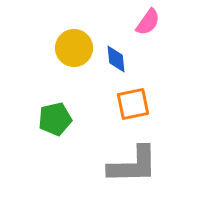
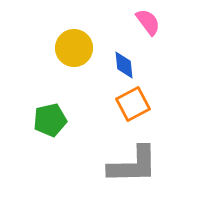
pink semicircle: rotated 72 degrees counterclockwise
blue diamond: moved 8 px right, 6 px down
orange square: rotated 16 degrees counterclockwise
green pentagon: moved 5 px left, 1 px down
